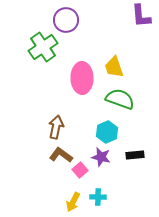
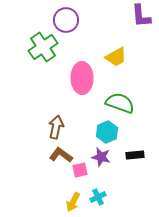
yellow trapezoid: moved 2 px right, 10 px up; rotated 100 degrees counterclockwise
green semicircle: moved 4 px down
pink square: rotated 28 degrees clockwise
cyan cross: rotated 28 degrees counterclockwise
